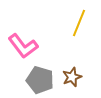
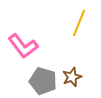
gray pentagon: moved 3 px right, 1 px down
